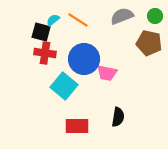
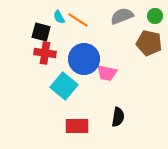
cyan semicircle: moved 6 px right, 3 px up; rotated 80 degrees counterclockwise
